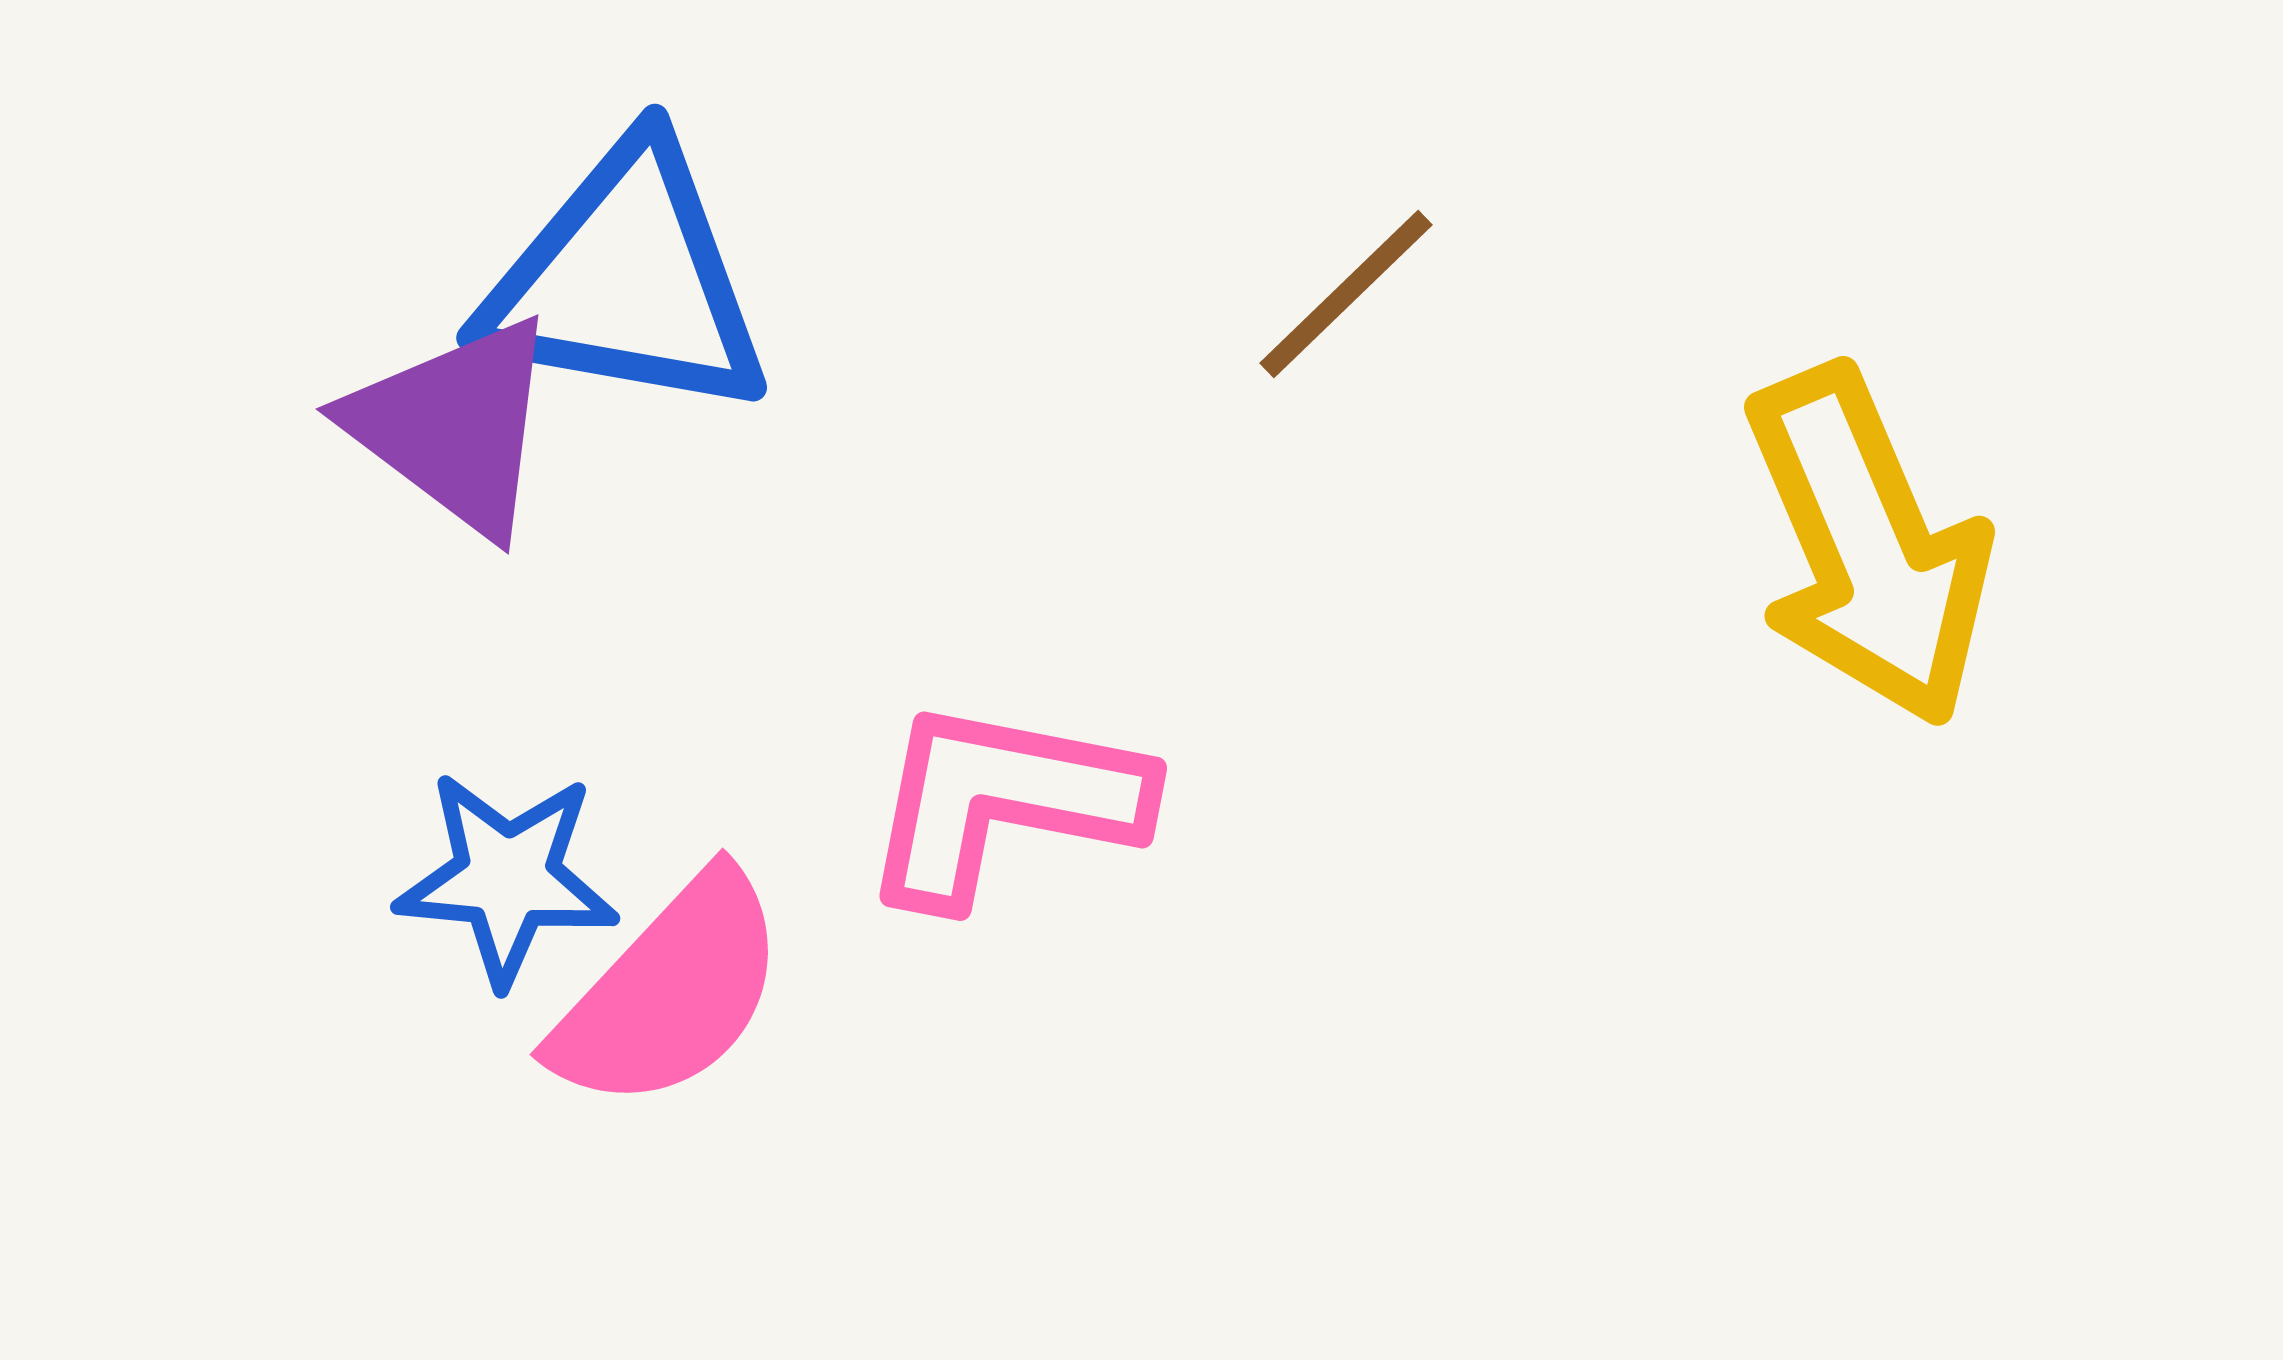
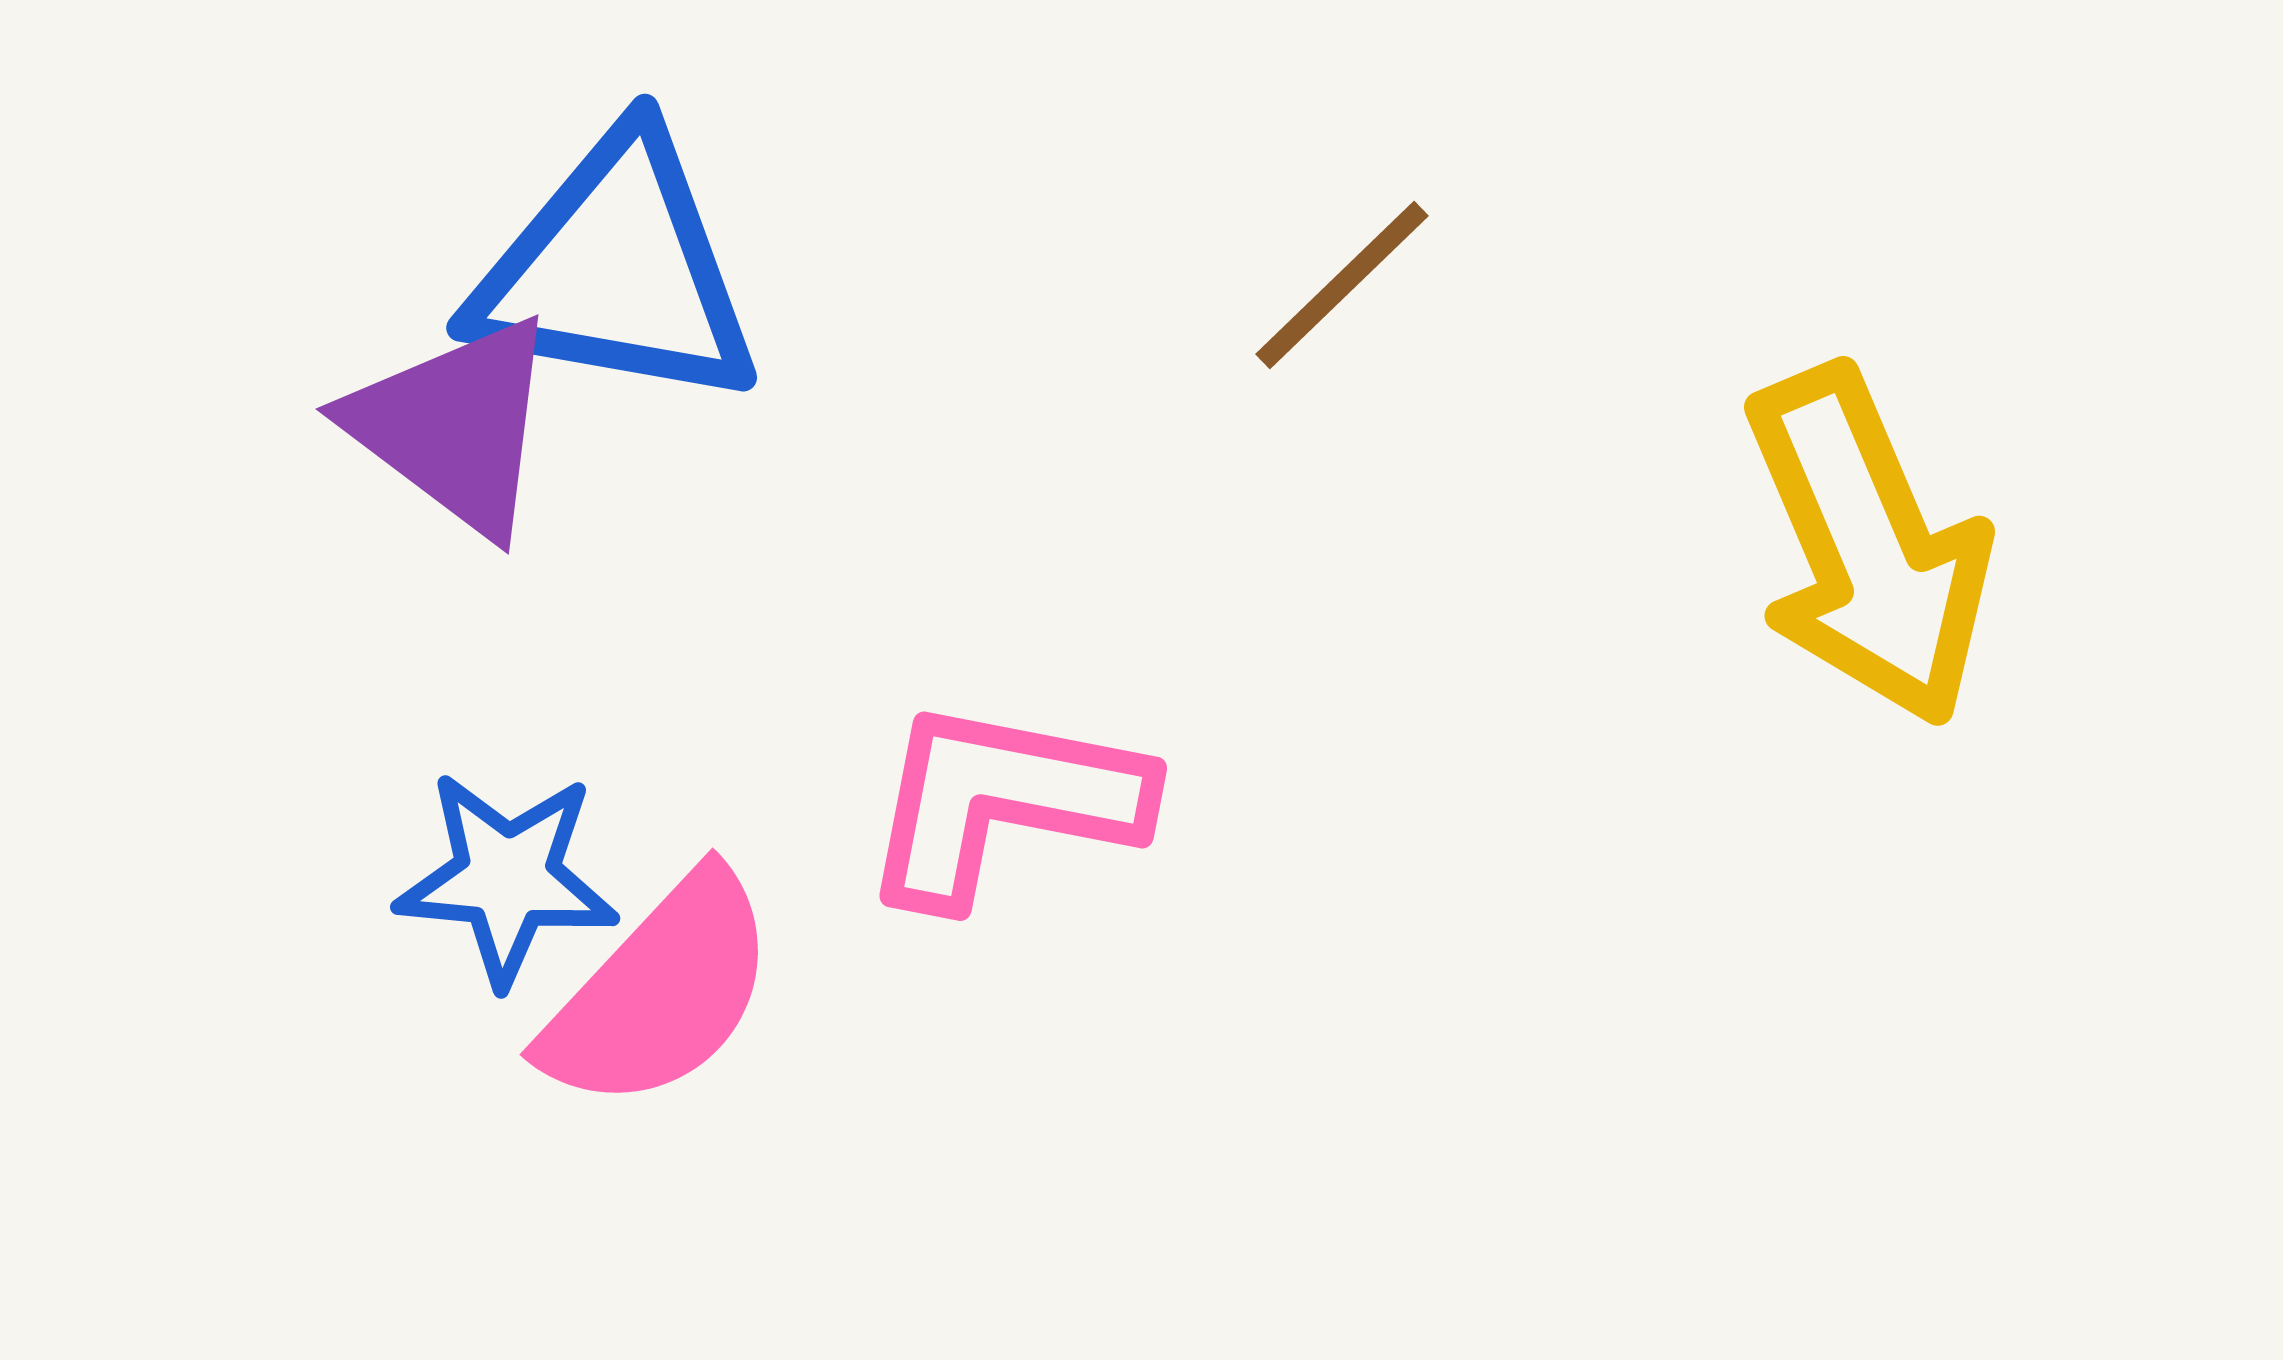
blue triangle: moved 10 px left, 10 px up
brown line: moved 4 px left, 9 px up
pink semicircle: moved 10 px left
